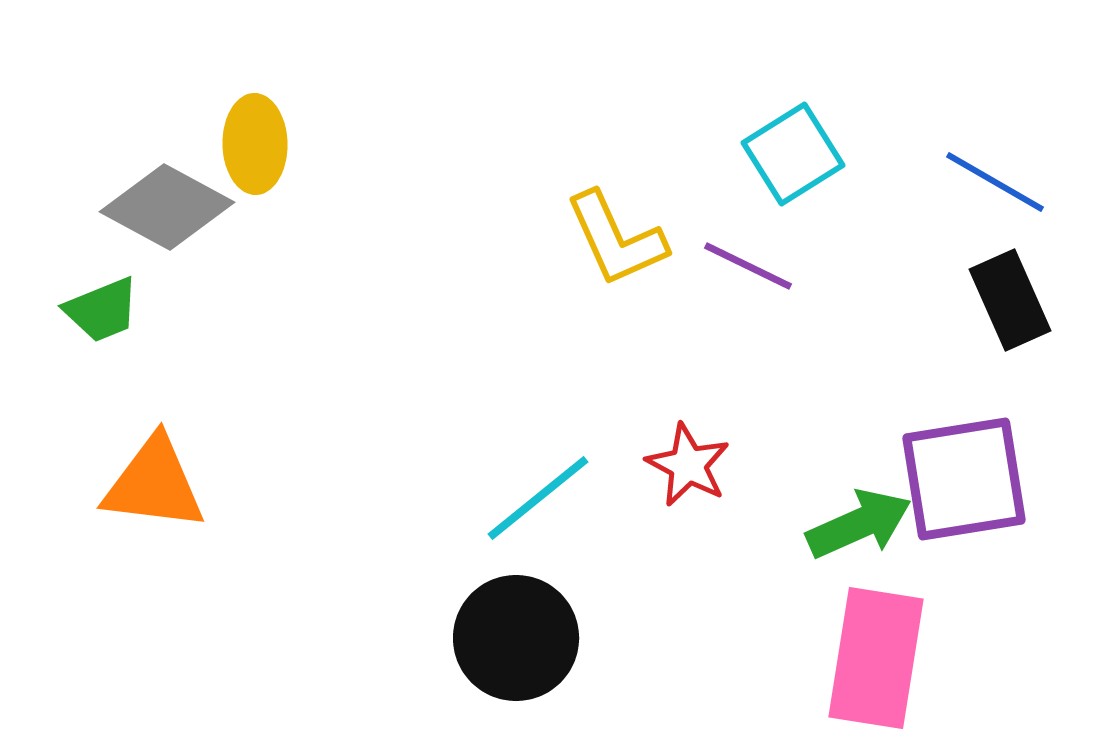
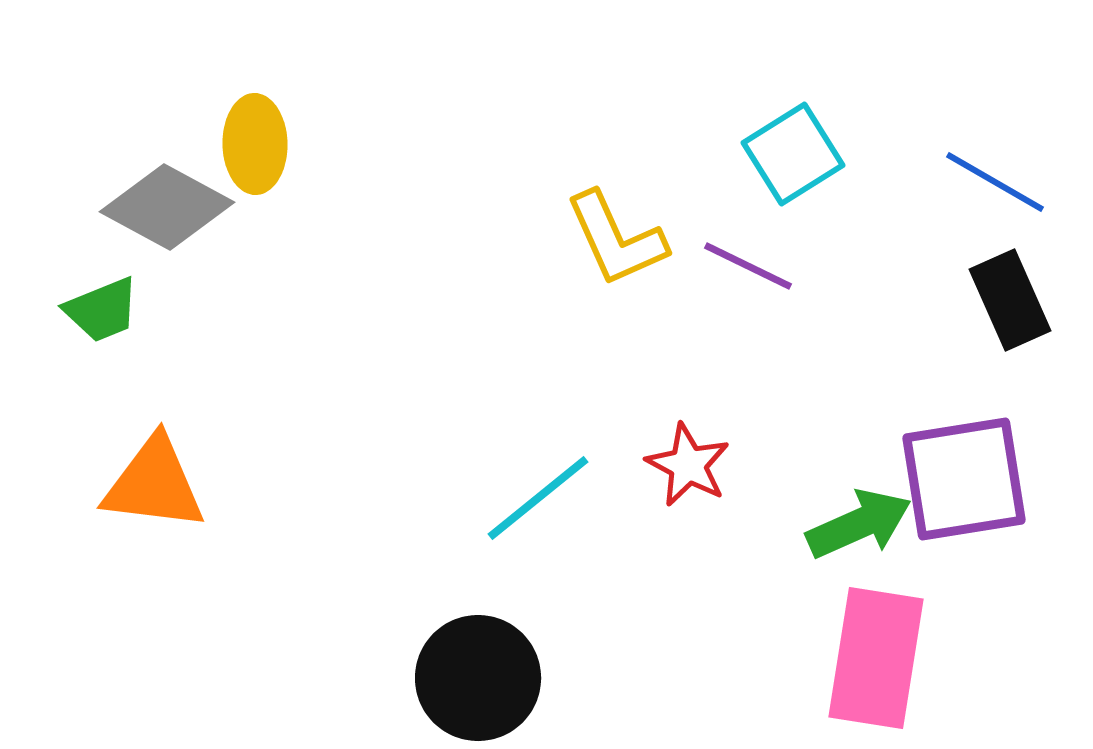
black circle: moved 38 px left, 40 px down
